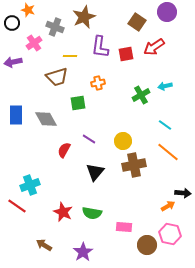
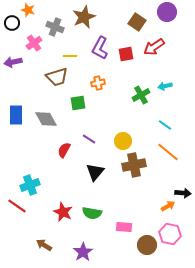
purple L-shape: moved 1 px down; rotated 20 degrees clockwise
